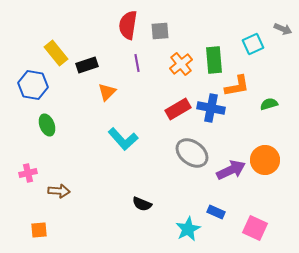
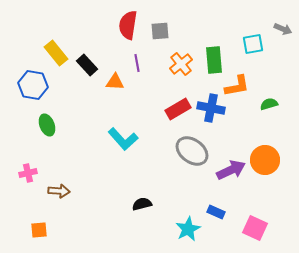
cyan square: rotated 15 degrees clockwise
black rectangle: rotated 65 degrees clockwise
orange triangle: moved 8 px right, 10 px up; rotated 48 degrees clockwise
gray ellipse: moved 2 px up
black semicircle: rotated 144 degrees clockwise
